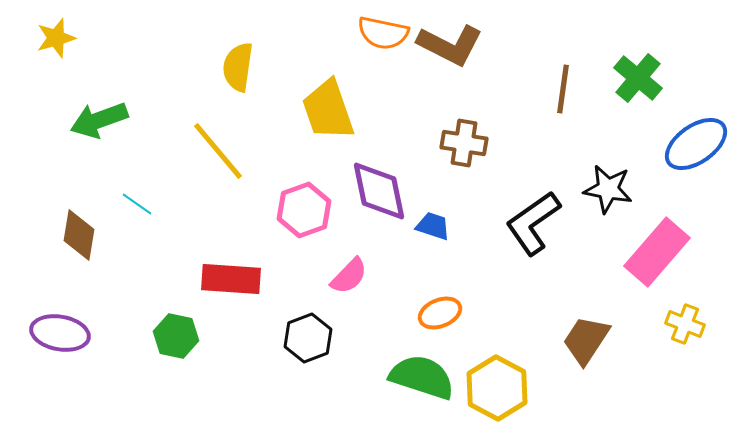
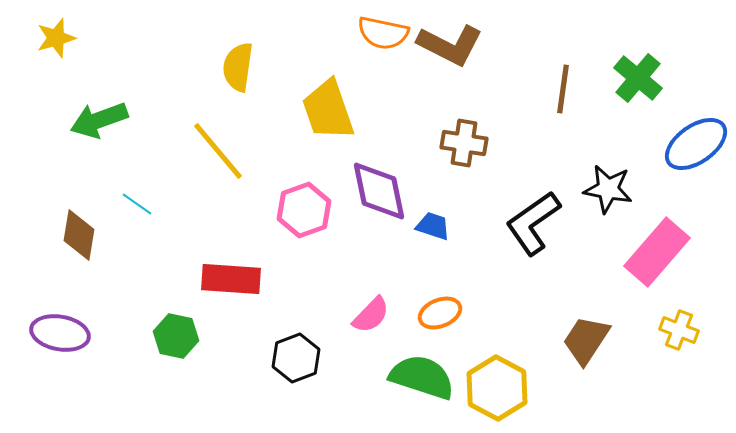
pink semicircle: moved 22 px right, 39 px down
yellow cross: moved 6 px left, 6 px down
black hexagon: moved 12 px left, 20 px down
